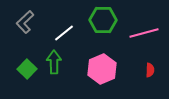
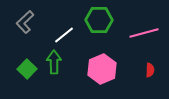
green hexagon: moved 4 px left
white line: moved 2 px down
